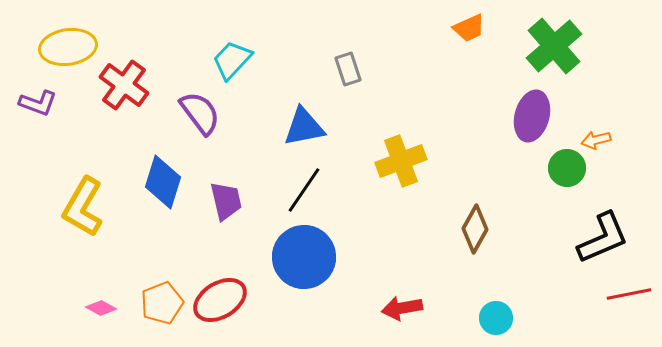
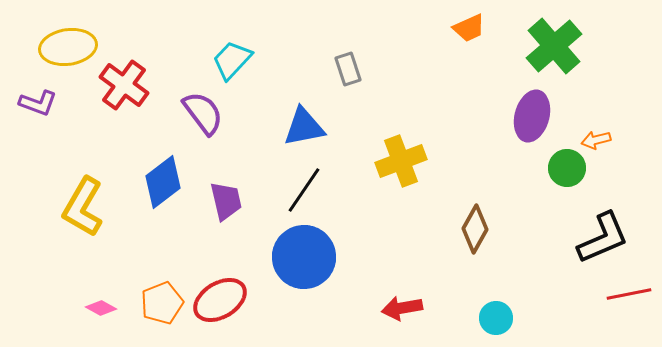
purple semicircle: moved 3 px right
blue diamond: rotated 36 degrees clockwise
